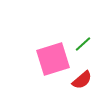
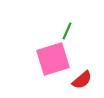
green line: moved 16 px left, 13 px up; rotated 24 degrees counterclockwise
